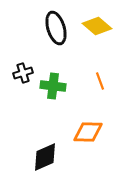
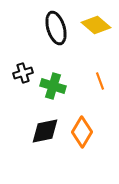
yellow diamond: moved 1 px left, 1 px up
green cross: rotated 10 degrees clockwise
orange diamond: moved 6 px left; rotated 60 degrees counterclockwise
black diamond: moved 26 px up; rotated 12 degrees clockwise
